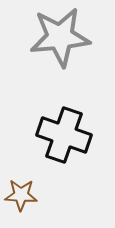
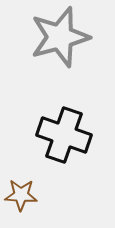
gray star: rotated 10 degrees counterclockwise
